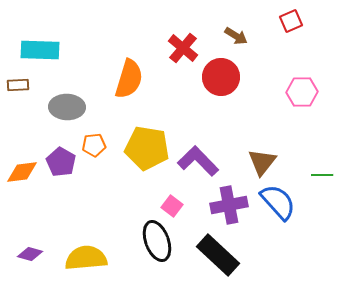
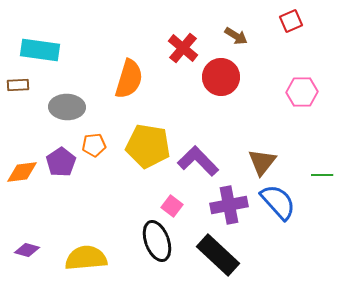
cyan rectangle: rotated 6 degrees clockwise
yellow pentagon: moved 1 px right, 2 px up
purple pentagon: rotated 8 degrees clockwise
purple diamond: moved 3 px left, 4 px up
